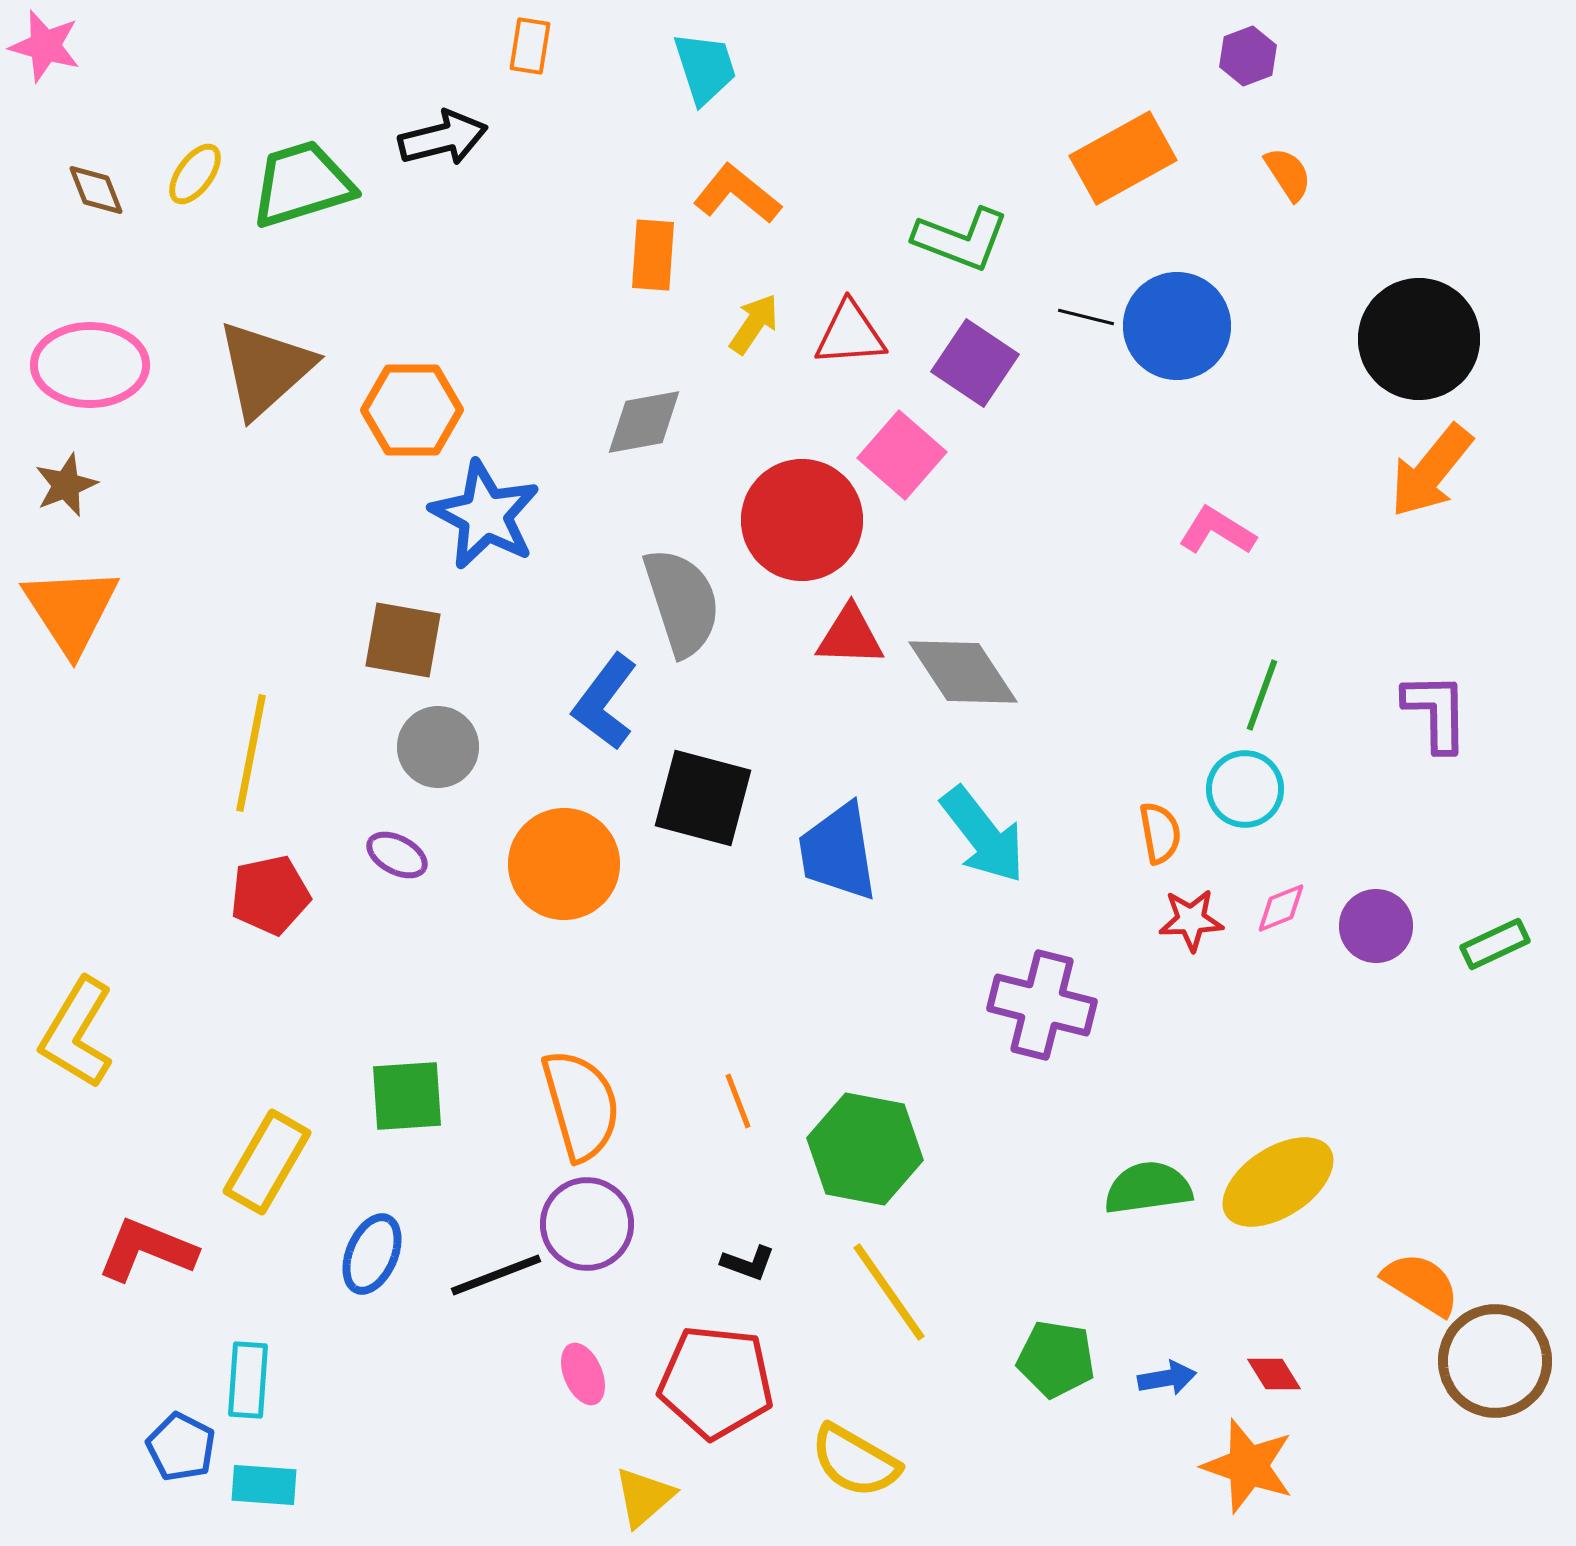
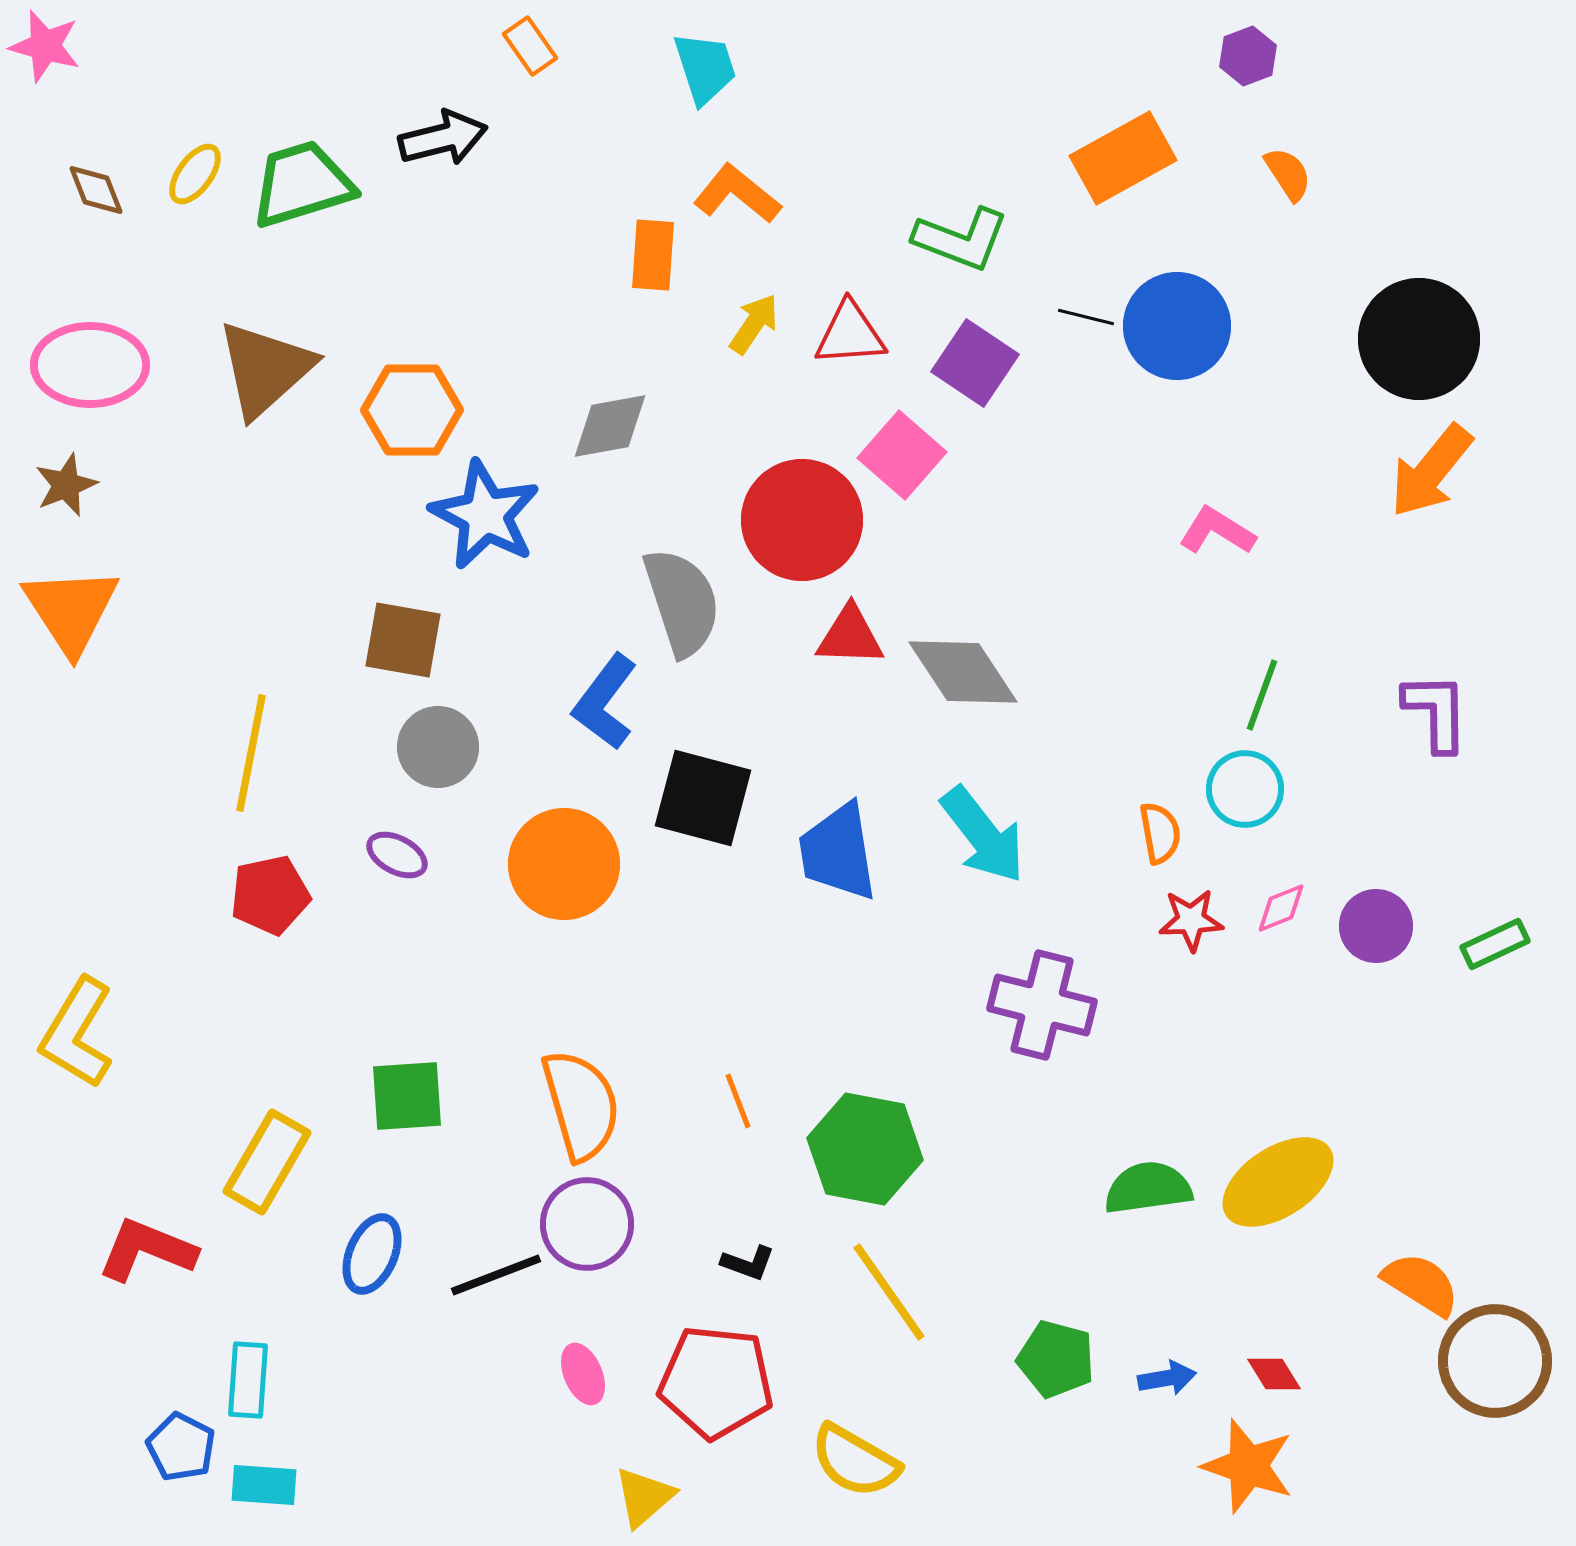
orange rectangle at (530, 46): rotated 44 degrees counterclockwise
gray diamond at (644, 422): moved 34 px left, 4 px down
green pentagon at (1056, 1359): rotated 6 degrees clockwise
